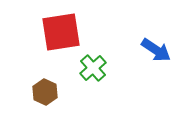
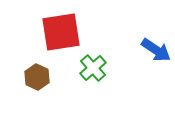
brown hexagon: moved 8 px left, 15 px up
